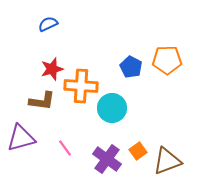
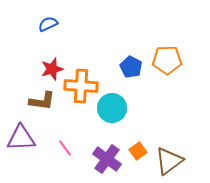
purple triangle: rotated 12 degrees clockwise
brown triangle: moved 2 px right; rotated 16 degrees counterclockwise
